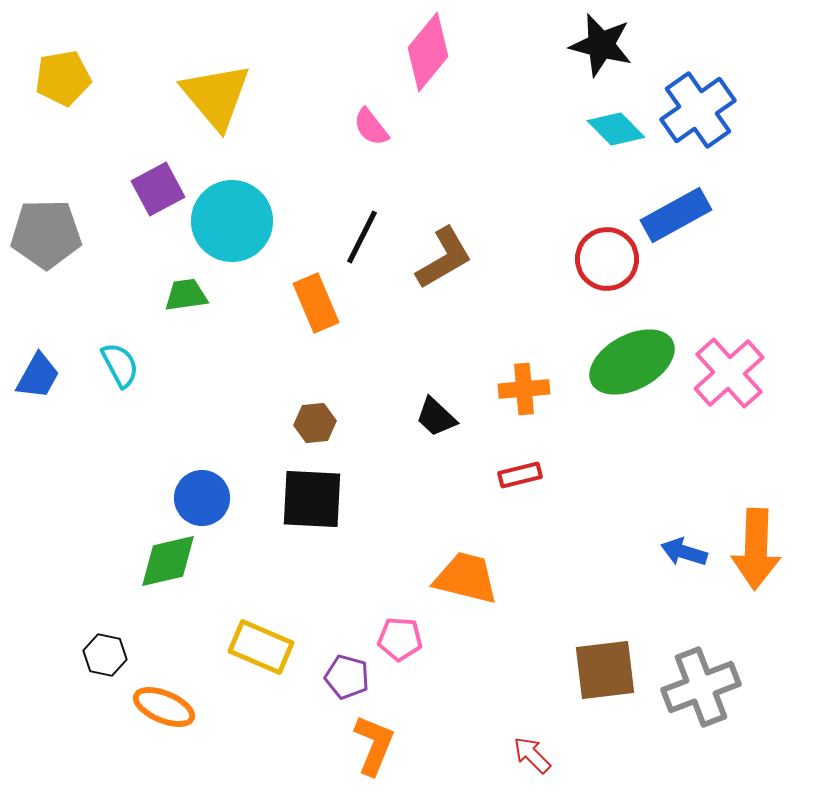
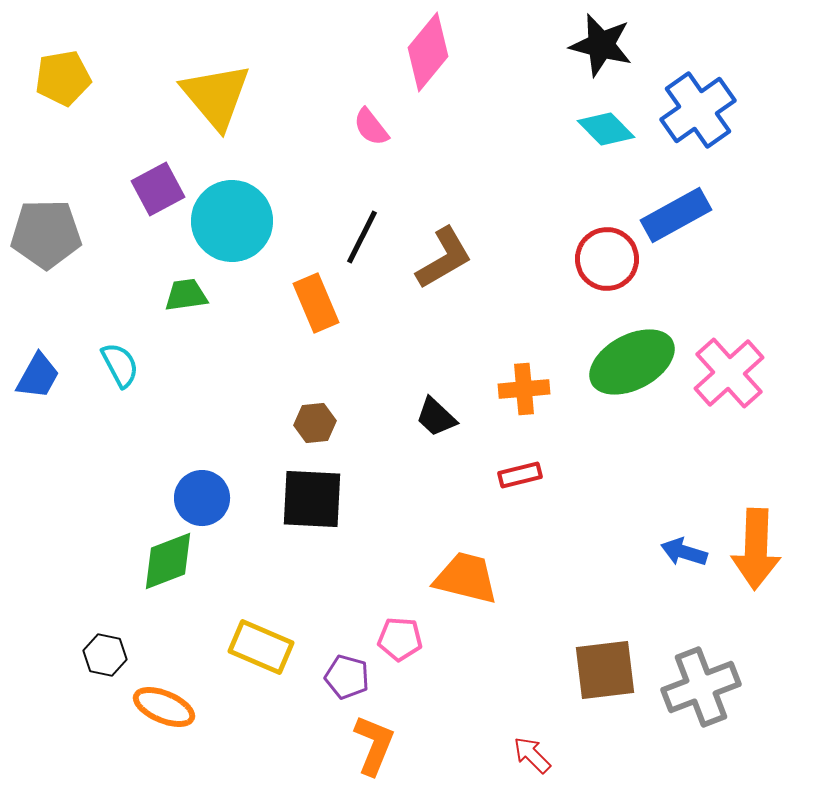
cyan diamond: moved 10 px left
green diamond: rotated 8 degrees counterclockwise
